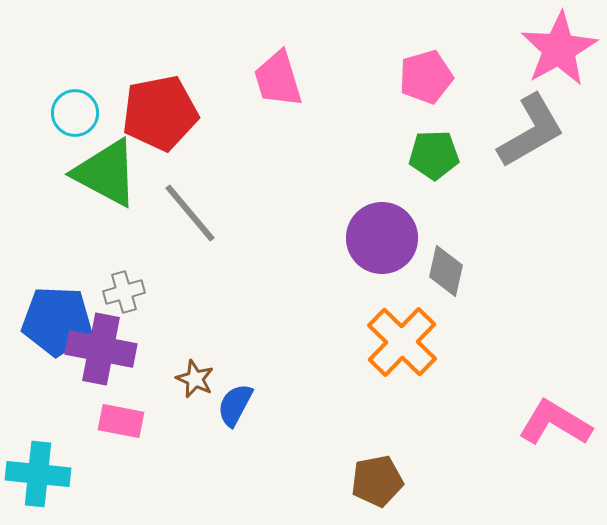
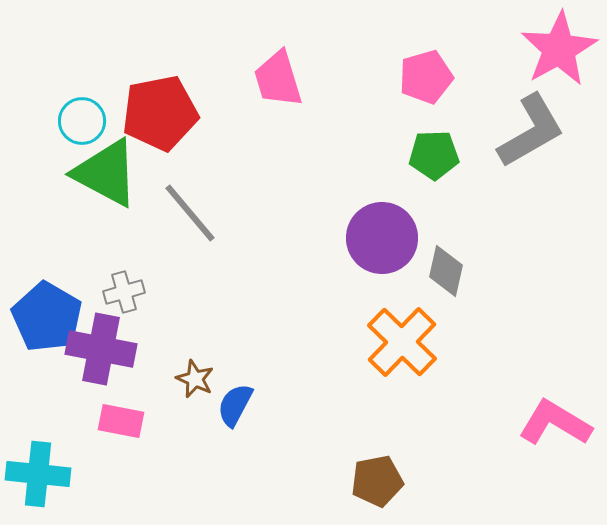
cyan circle: moved 7 px right, 8 px down
blue pentagon: moved 10 px left, 4 px up; rotated 28 degrees clockwise
